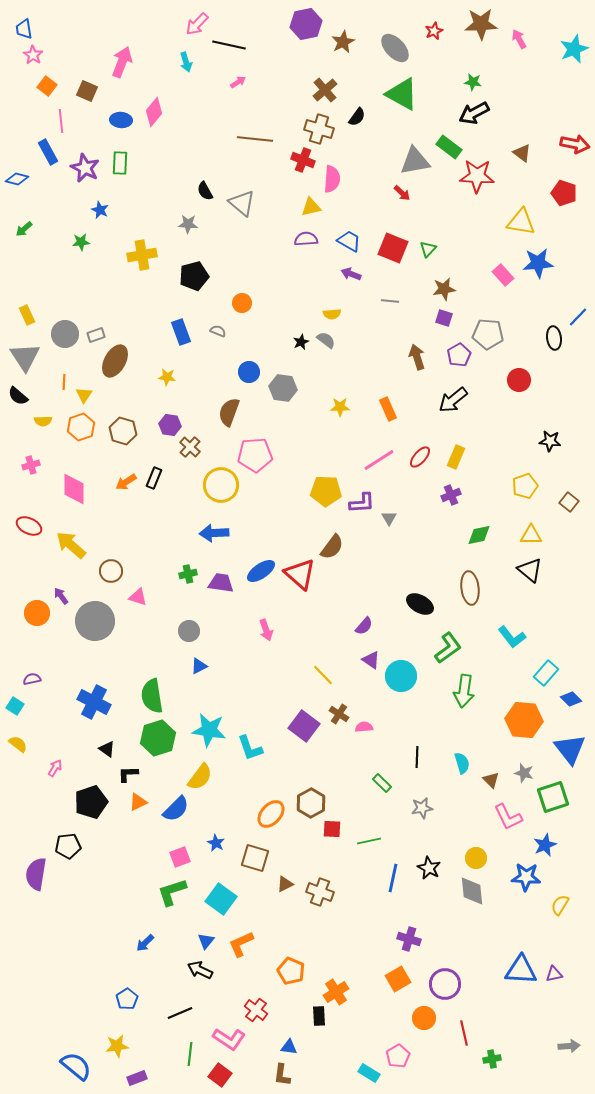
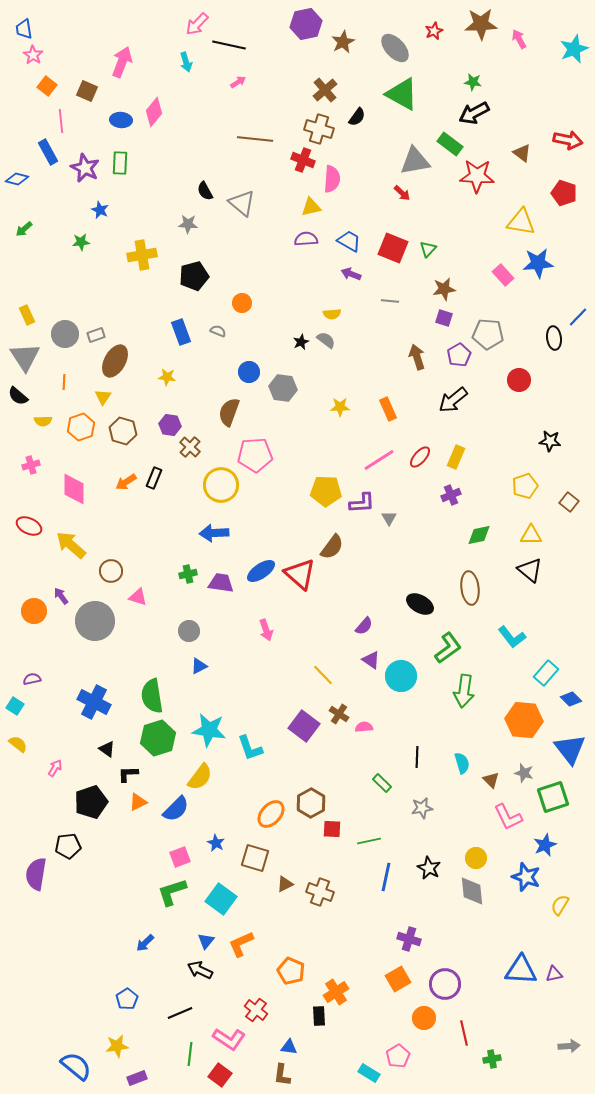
red arrow at (575, 144): moved 7 px left, 4 px up
green rectangle at (449, 147): moved 1 px right, 3 px up
yellow triangle at (84, 395): moved 19 px right, 2 px down
orange circle at (37, 613): moved 3 px left, 2 px up
blue star at (526, 877): rotated 16 degrees clockwise
blue line at (393, 878): moved 7 px left, 1 px up
